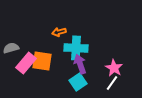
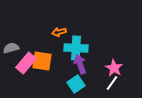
cyan square: moved 2 px left, 2 px down
